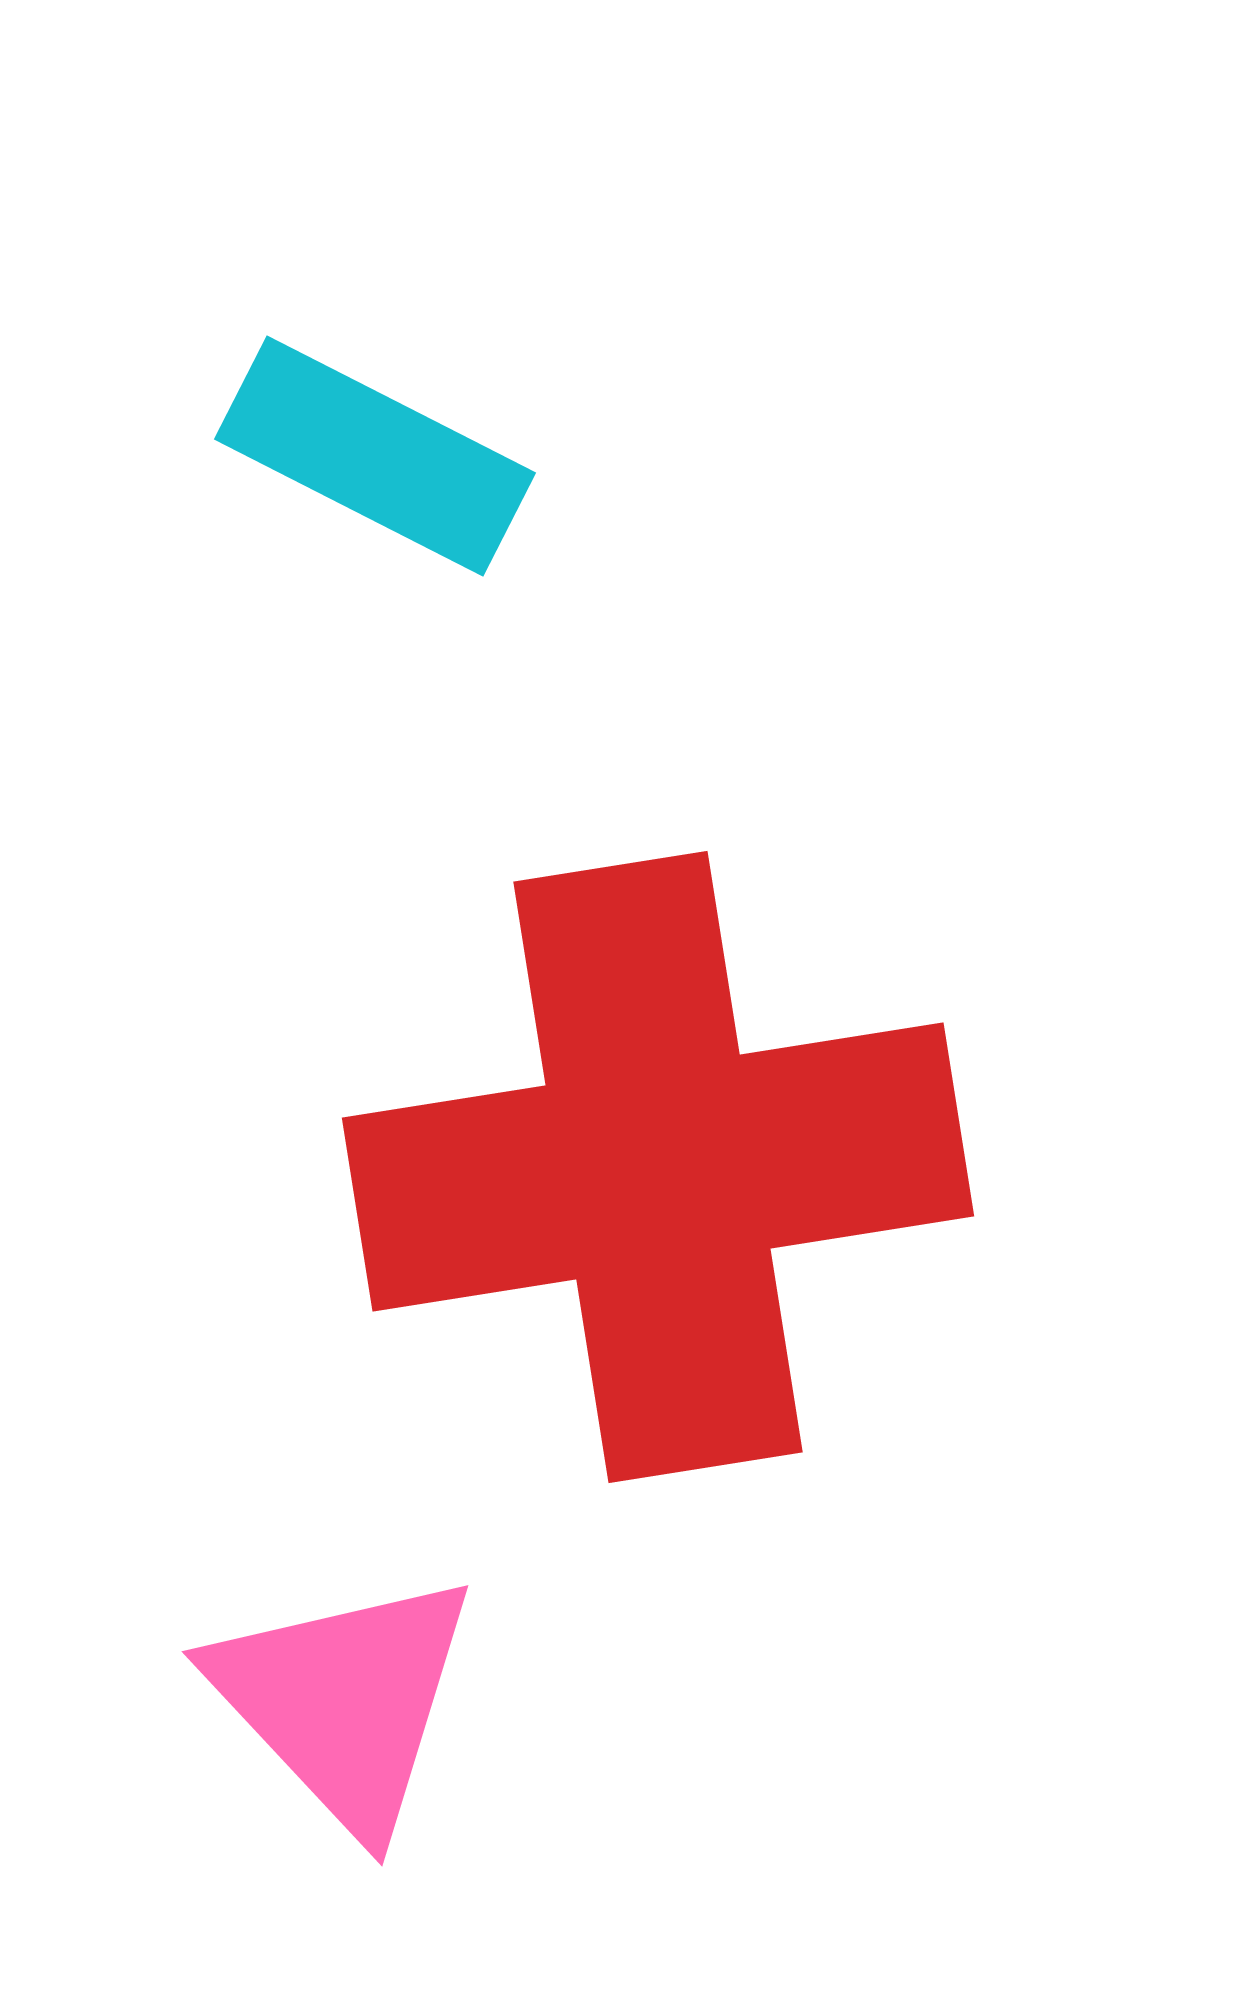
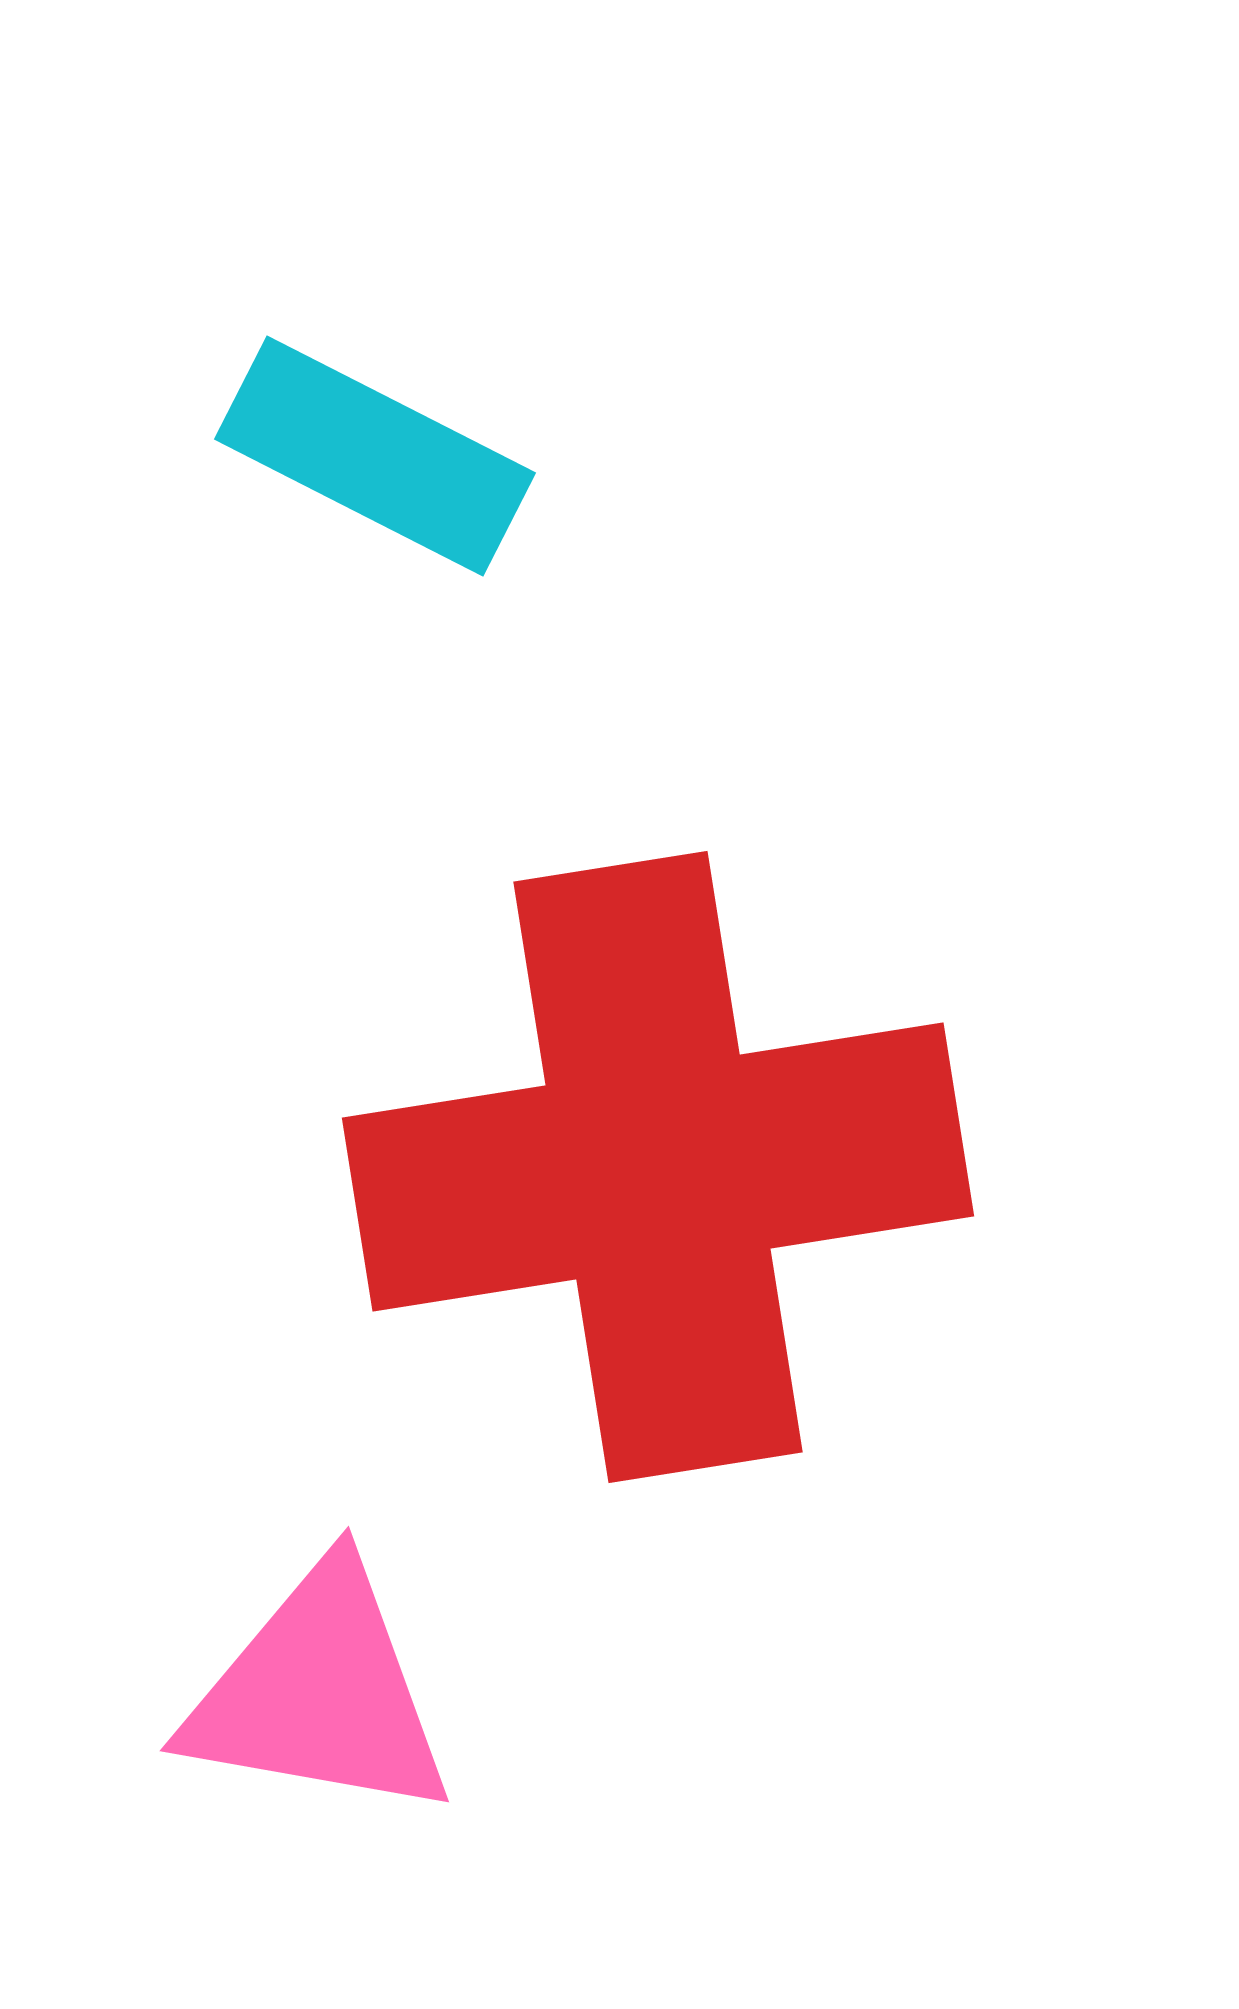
pink triangle: moved 25 px left, 8 px up; rotated 37 degrees counterclockwise
